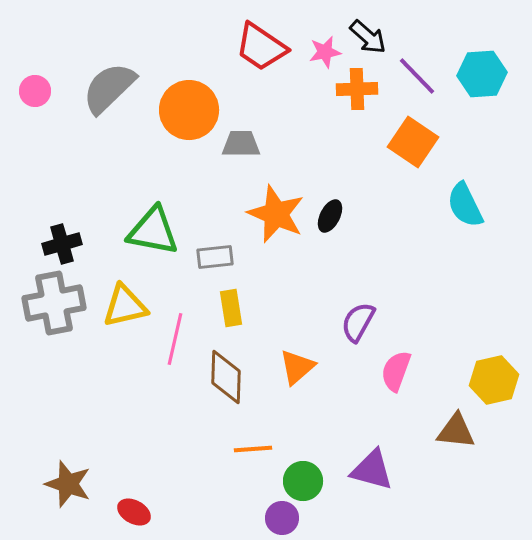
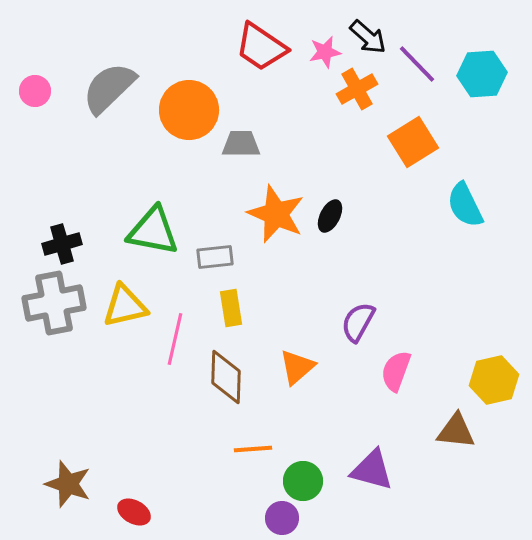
purple line: moved 12 px up
orange cross: rotated 27 degrees counterclockwise
orange square: rotated 24 degrees clockwise
